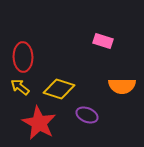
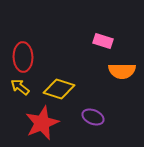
orange semicircle: moved 15 px up
purple ellipse: moved 6 px right, 2 px down
red star: moved 3 px right; rotated 20 degrees clockwise
